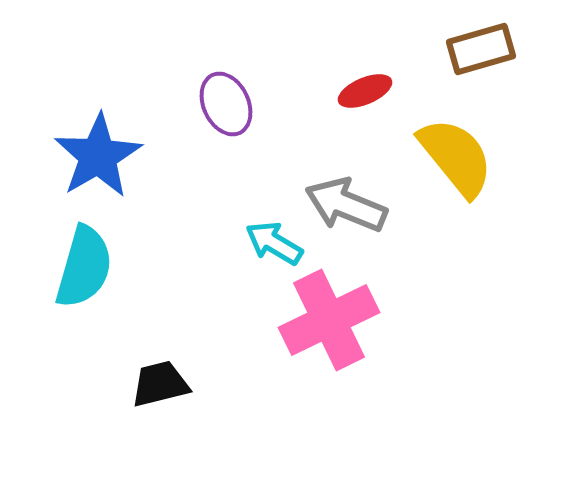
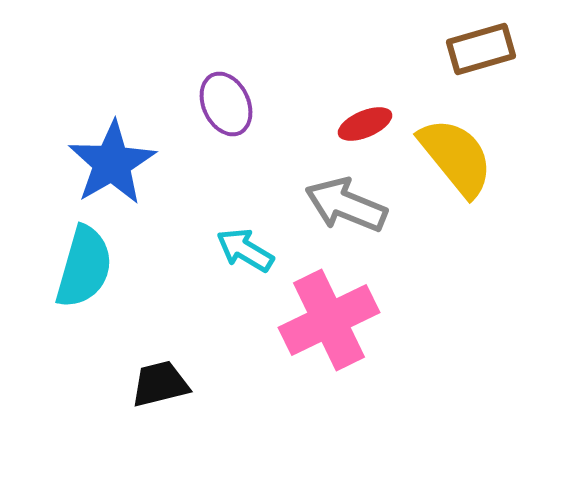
red ellipse: moved 33 px down
blue star: moved 14 px right, 7 px down
cyan arrow: moved 29 px left, 7 px down
